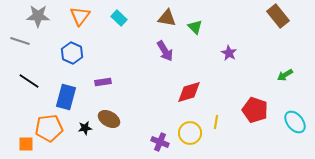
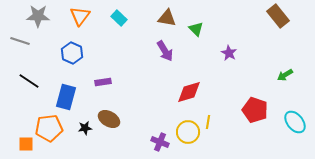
green triangle: moved 1 px right, 2 px down
yellow line: moved 8 px left
yellow circle: moved 2 px left, 1 px up
